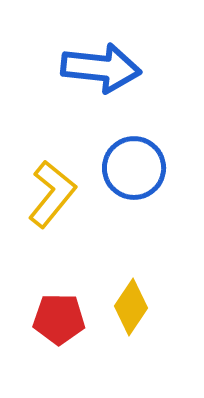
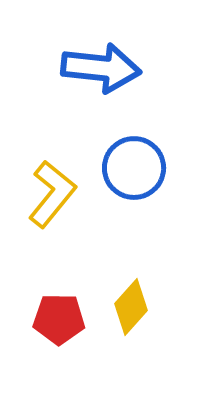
yellow diamond: rotated 8 degrees clockwise
